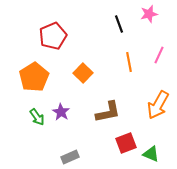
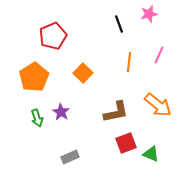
orange line: rotated 18 degrees clockwise
orange arrow: rotated 80 degrees counterclockwise
brown L-shape: moved 8 px right
green arrow: moved 1 px down; rotated 18 degrees clockwise
